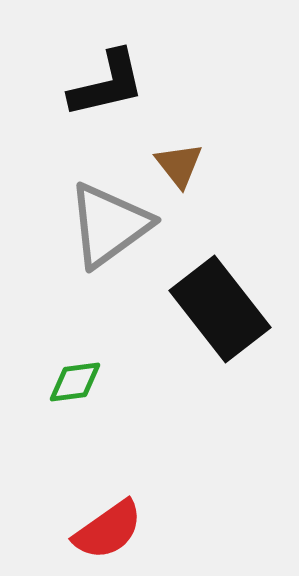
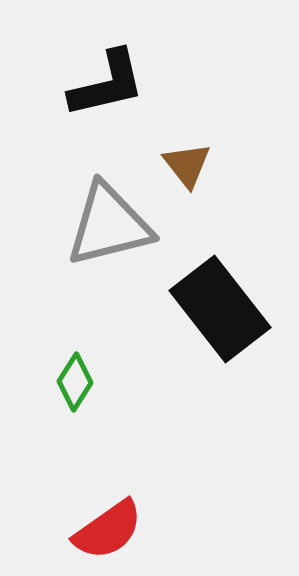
brown triangle: moved 8 px right
gray triangle: rotated 22 degrees clockwise
green diamond: rotated 50 degrees counterclockwise
